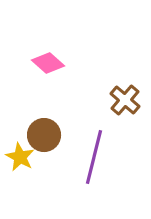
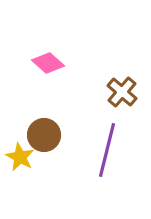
brown cross: moved 3 px left, 8 px up
purple line: moved 13 px right, 7 px up
